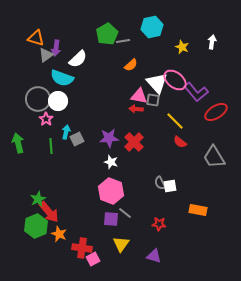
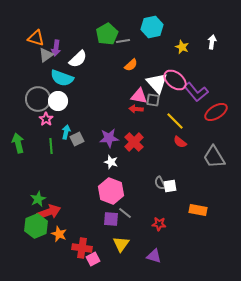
red arrow at (49, 212): rotated 70 degrees counterclockwise
